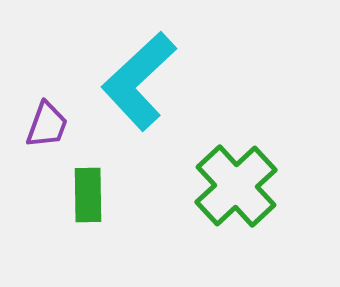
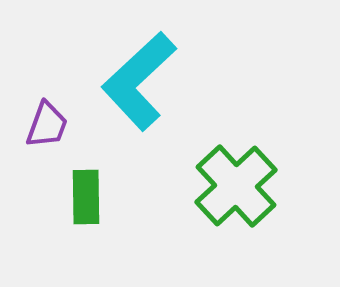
green rectangle: moved 2 px left, 2 px down
